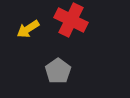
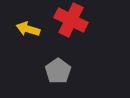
yellow arrow: rotated 50 degrees clockwise
